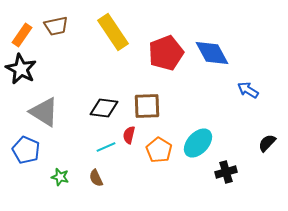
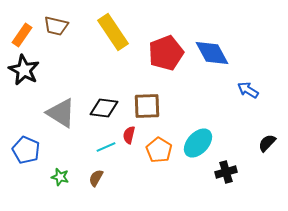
brown trapezoid: rotated 25 degrees clockwise
black star: moved 3 px right, 1 px down
gray triangle: moved 17 px right, 1 px down
brown semicircle: rotated 54 degrees clockwise
